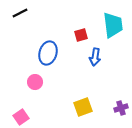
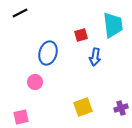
pink square: rotated 21 degrees clockwise
